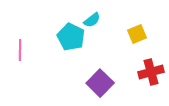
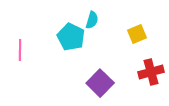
cyan semicircle: rotated 36 degrees counterclockwise
